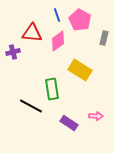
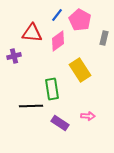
blue line: rotated 56 degrees clockwise
purple cross: moved 1 px right, 4 px down
yellow rectangle: rotated 25 degrees clockwise
black line: rotated 30 degrees counterclockwise
pink arrow: moved 8 px left
purple rectangle: moved 9 px left
